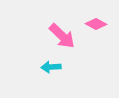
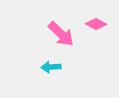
pink arrow: moved 1 px left, 2 px up
